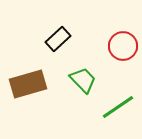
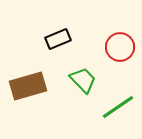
black rectangle: rotated 20 degrees clockwise
red circle: moved 3 px left, 1 px down
brown rectangle: moved 2 px down
